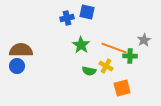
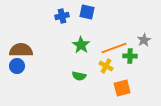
blue cross: moved 5 px left, 2 px up
orange line: rotated 40 degrees counterclockwise
green semicircle: moved 10 px left, 5 px down
